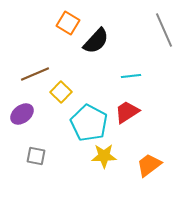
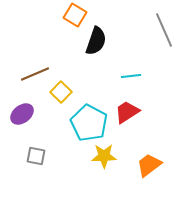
orange square: moved 7 px right, 8 px up
black semicircle: rotated 24 degrees counterclockwise
